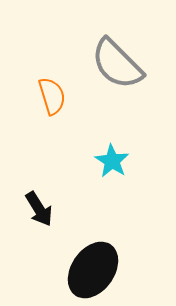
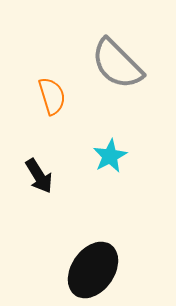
cyan star: moved 2 px left, 5 px up; rotated 12 degrees clockwise
black arrow: moved 33 px up
